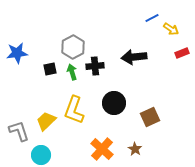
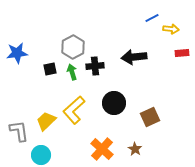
yellow arrow: rotated 28 degrees counterclockwise
red rectangle: rotated 16 degrees clockwise
yellow L-shape: rotated 28 degrees clockwise
gray L-shape: rotated 10 degrees clockwise
